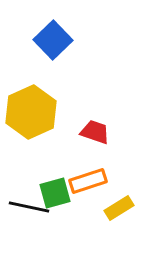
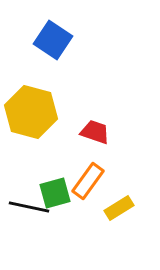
blue square: rotated 12 degrees counterclockwise
yellow hexagon: rotated 21 degrees counterclockwise
orange rectangle: rotated 36 degrees counterclockwise
